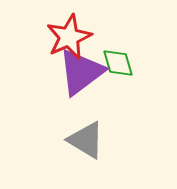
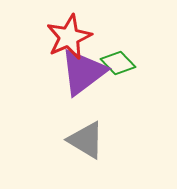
green diamond: rotated 28 degrees counterclockwise
purple triangle: moved 2 px right
